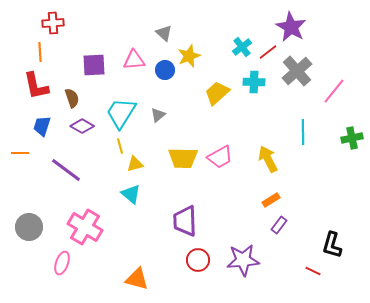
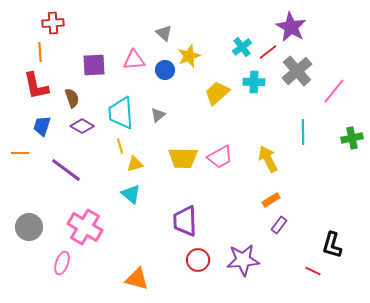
cyan trapezoid at (121, 113): rotated 36 degrees counterclockwise
